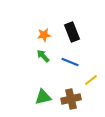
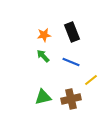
blue line: moved 1 px right
